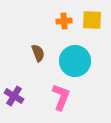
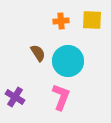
orange cross: moved 3 px left
brown semicircle: rotated 12 degrees counterclockwise
cyan circle: moved 7 px left
purple cross: moved 1 px right, 1 px down
